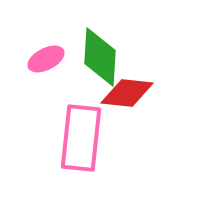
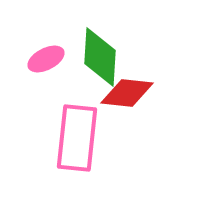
pink rectangle: moved 4 px left
